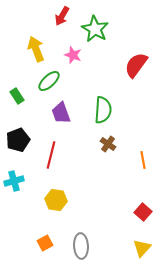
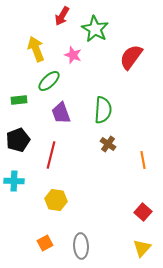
red semicircle: moved 5 px left, 8 px up
green rectangle: moved 2 px right, 4 px down; rotated 63 degrees counterclockwise
cyan cross: rotated 18 degrees clockwise
